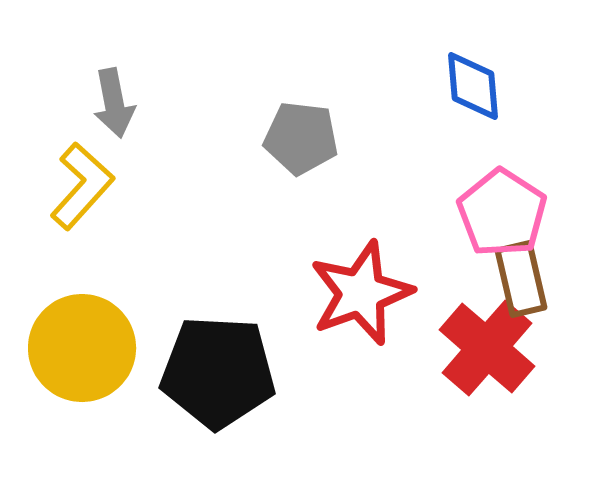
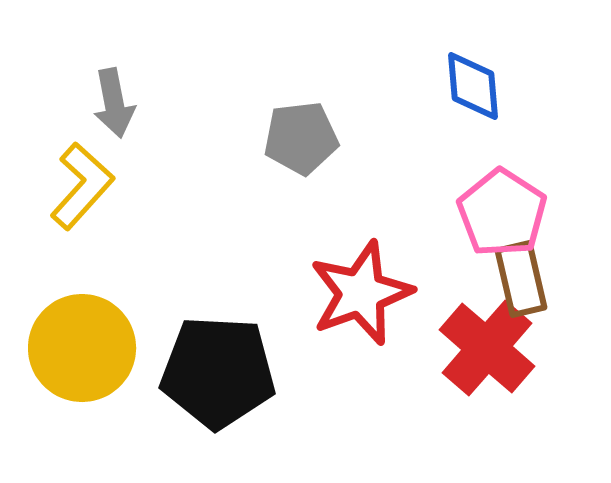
gray pentagon: rotated 14 degrees counterclockwise
